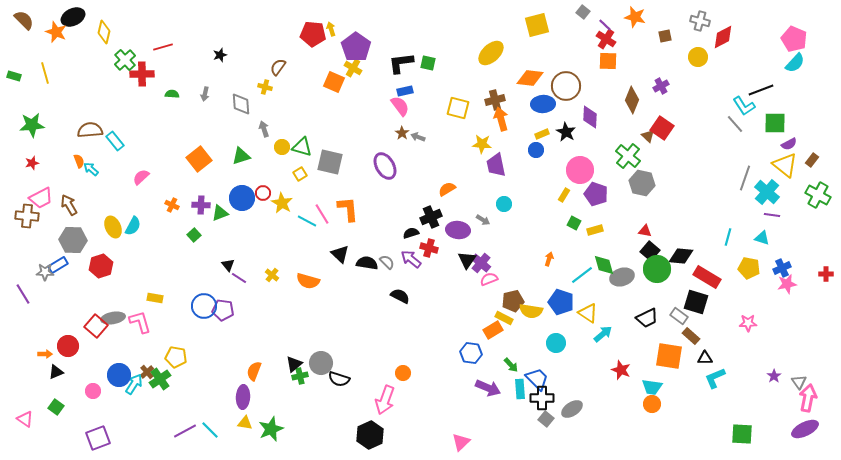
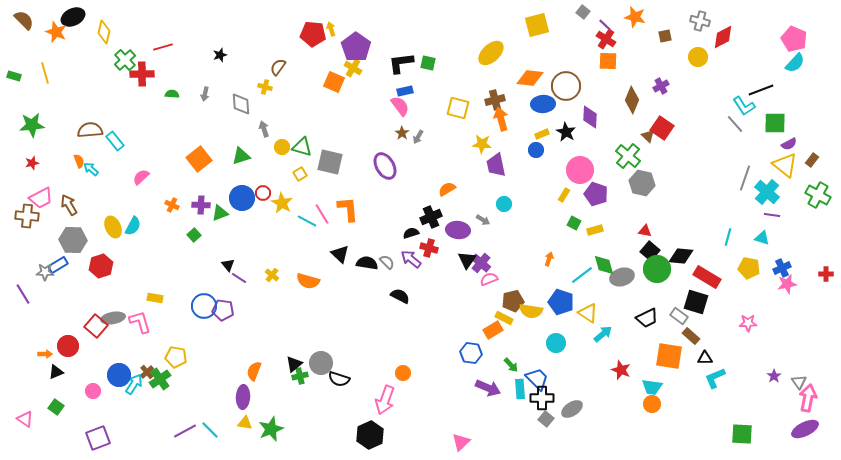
gray arrow at (418, 137): rotated 80 degrees counterclockwise
